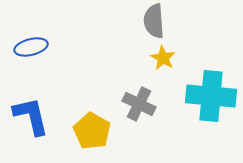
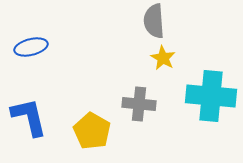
gray cross: rotated 20 degrees counterclockwise
blue L-shape: moved 2 px left, 1 px down
